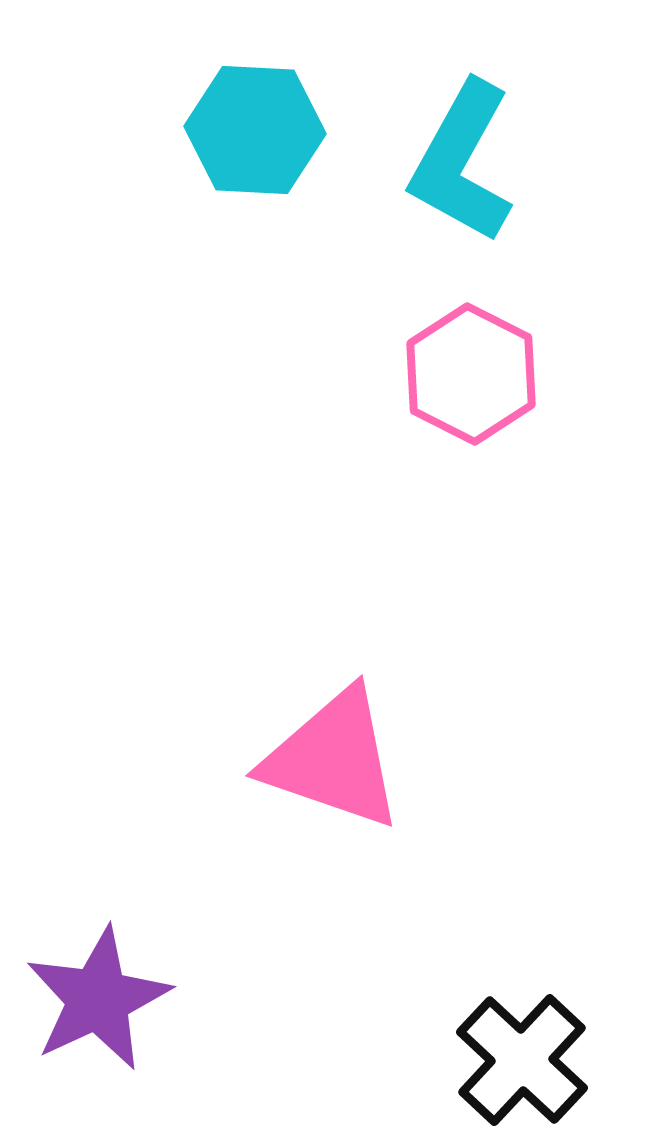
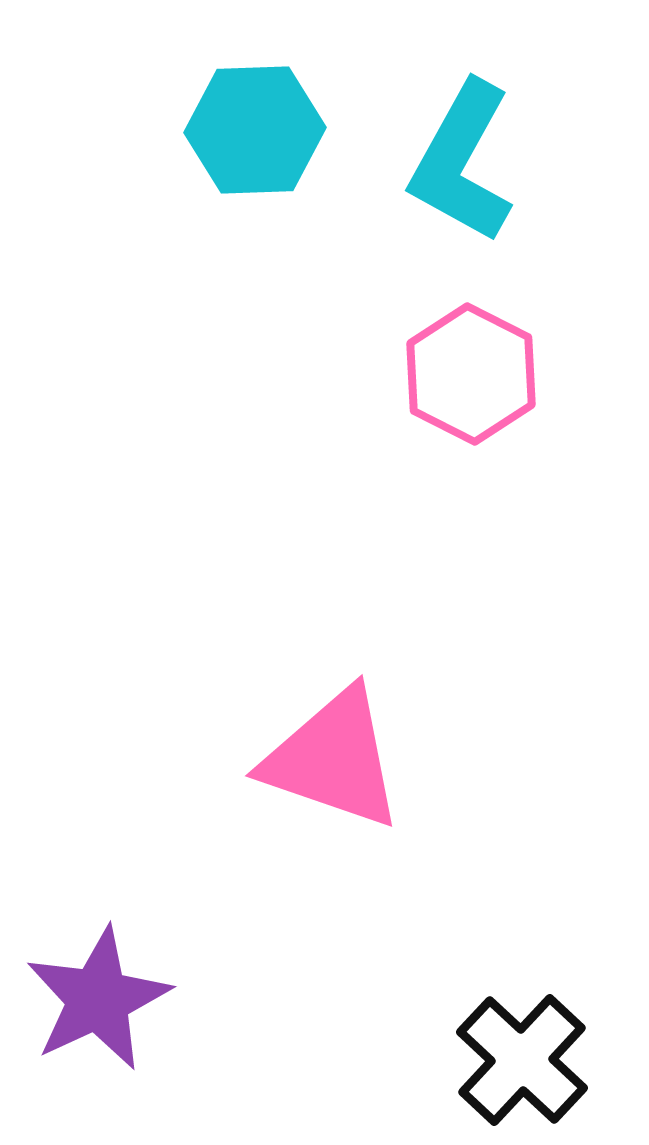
cyan hexagon: rotated 5 degrees counterclockwise
